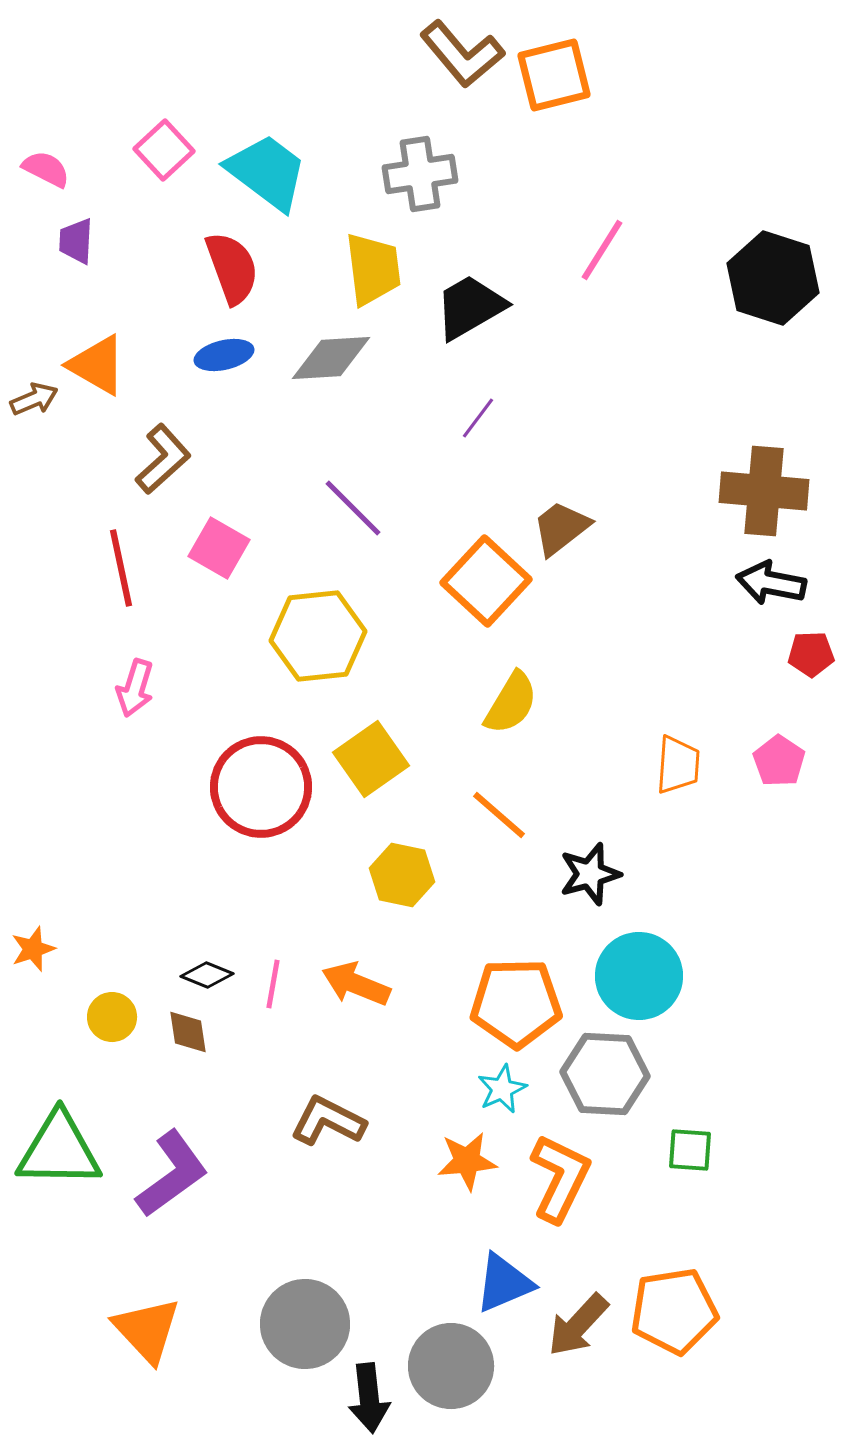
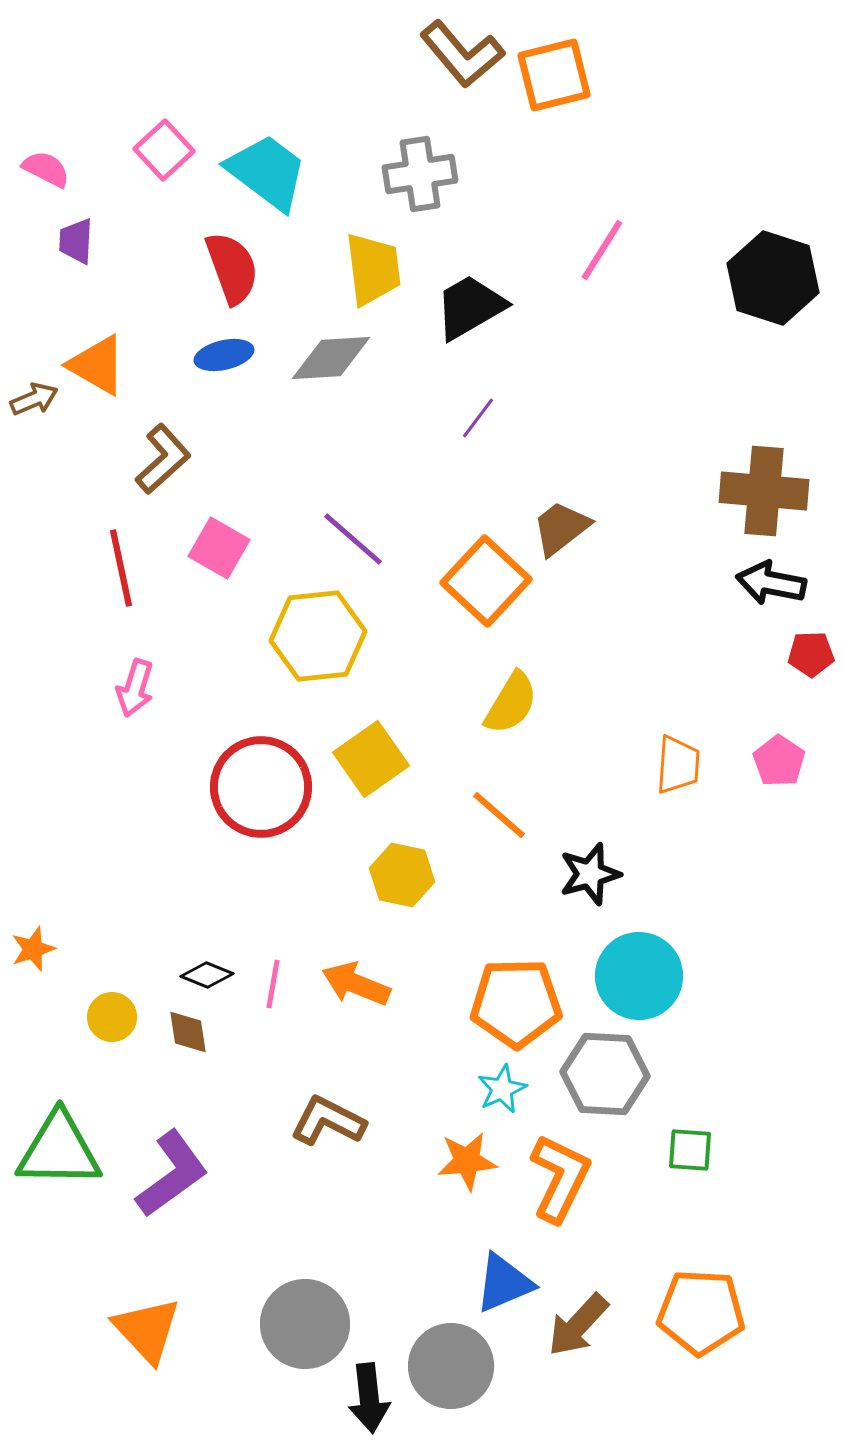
purple line at (353, 508): moved 31 px down; rotated 4 degrees counterclockwise
orange pentagon at (674, 1311): moved 27 px right, 1 px down; rotated 12 degrees clockwise
